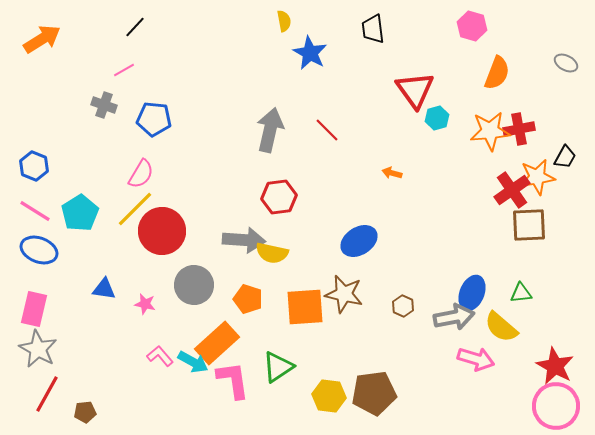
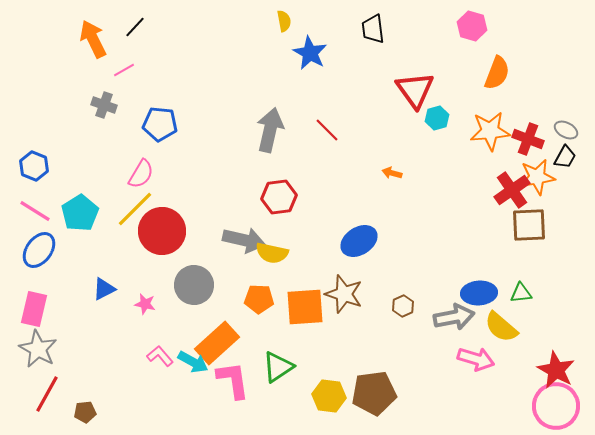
orange arrow at (42, 39): moved 51 px right; rotated 84 degrees counterclockwise
gray ellipse at (566, 63): moved 67 px down
blue pentagon at (154, 119): moved 6 px right, 5 px down
red cross at (519, 129): moved 9 px right, 10 px down; rotated 32 degrees clockwise
gray arrow at (244, 240): rotated 9 degrees clockwise
blue ellipse at (39, 250): rotated 75 degrees counterclockwise
blue triangle at (104, 289): rotated 35 degrees counterclockwise
blue ellipse at (472, 293): moved 7 px right; rotated 64 degrees clockwise
brown star at (344, 294): rotated 6 degrees clockwise
orange pentagon at (248, 299): moved 11 px right; rotated 16 degrees counterclockwise
brown hexagon at (403, 306): rotated 10 degrees clockwise
red star at (555, 366): moved 1 px right, 4 px down
